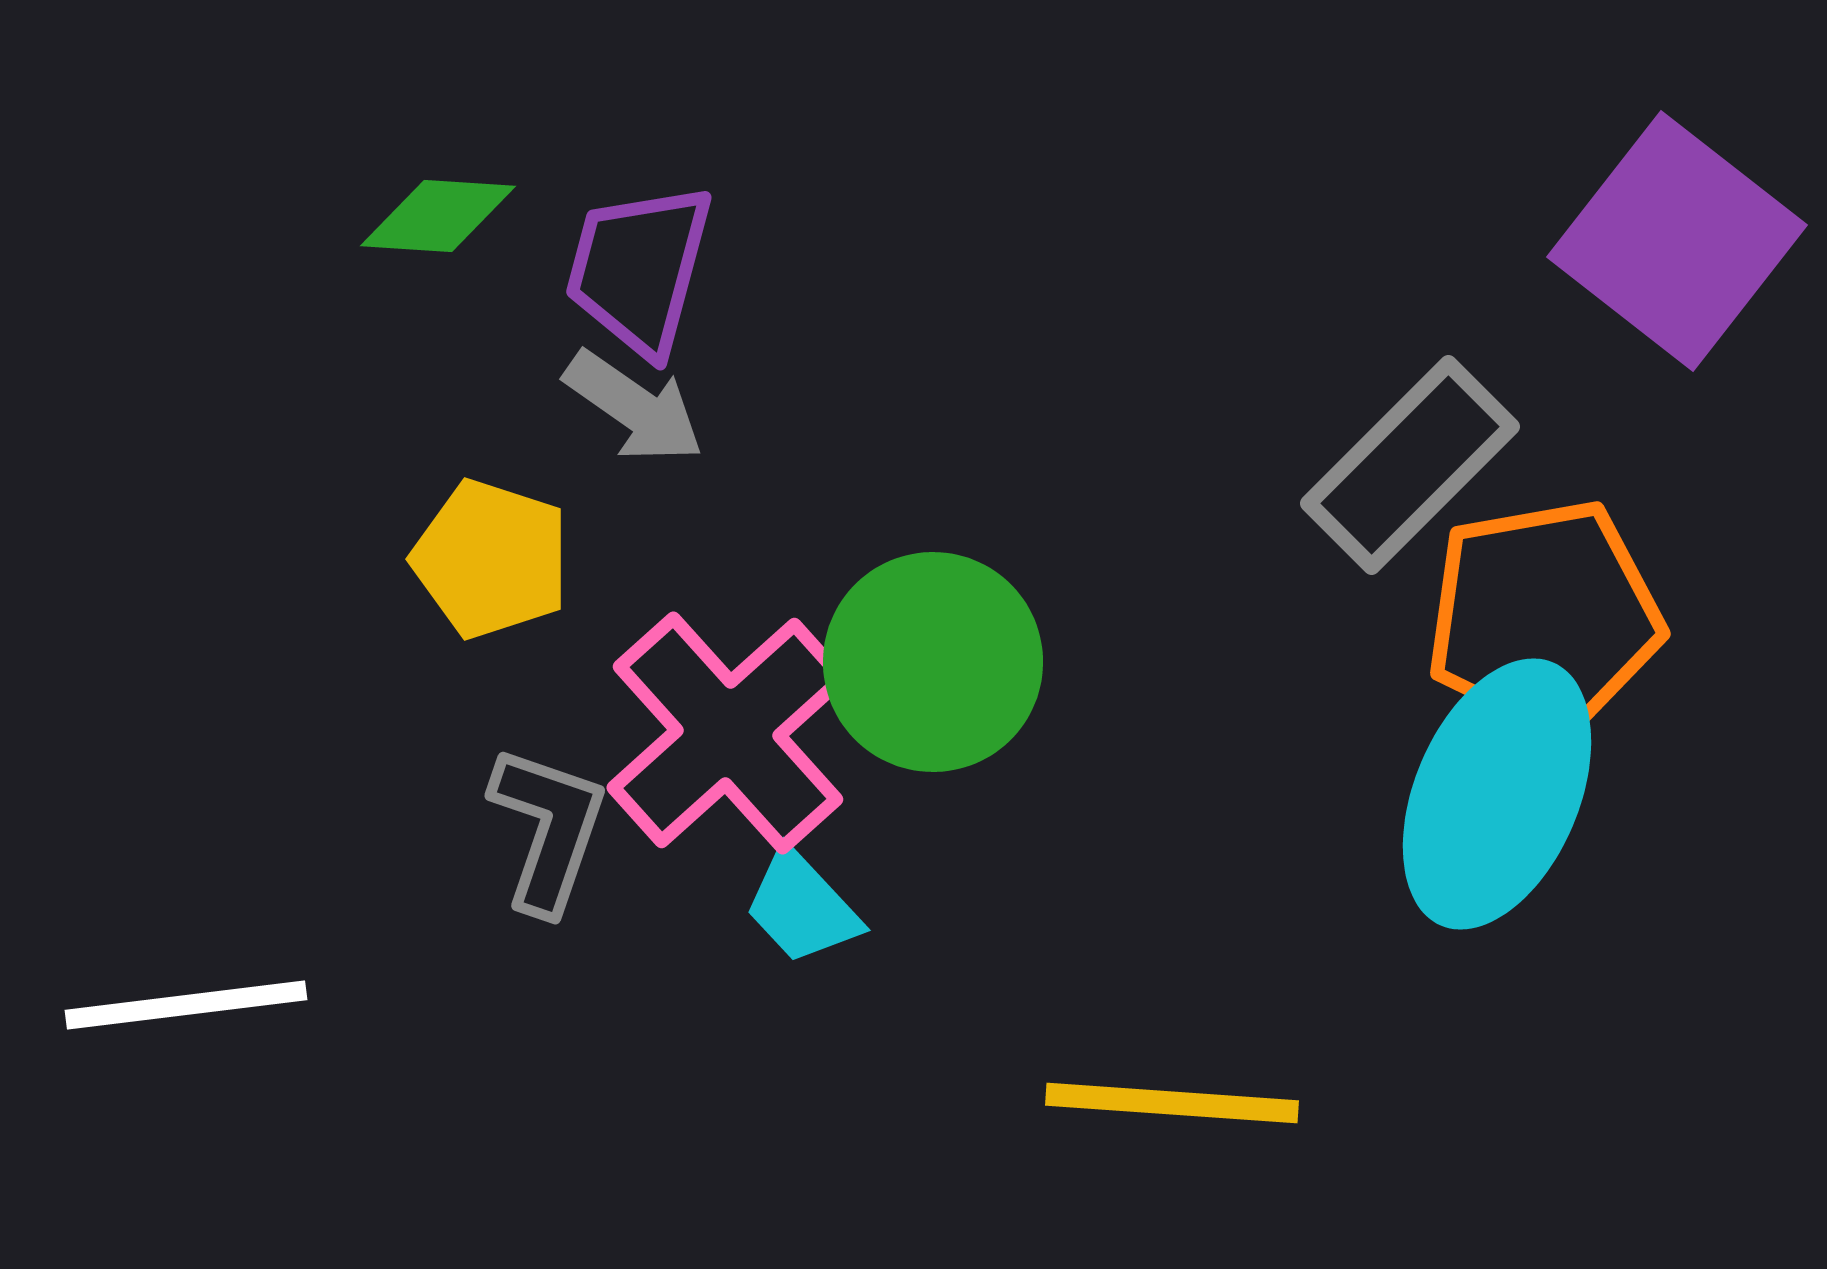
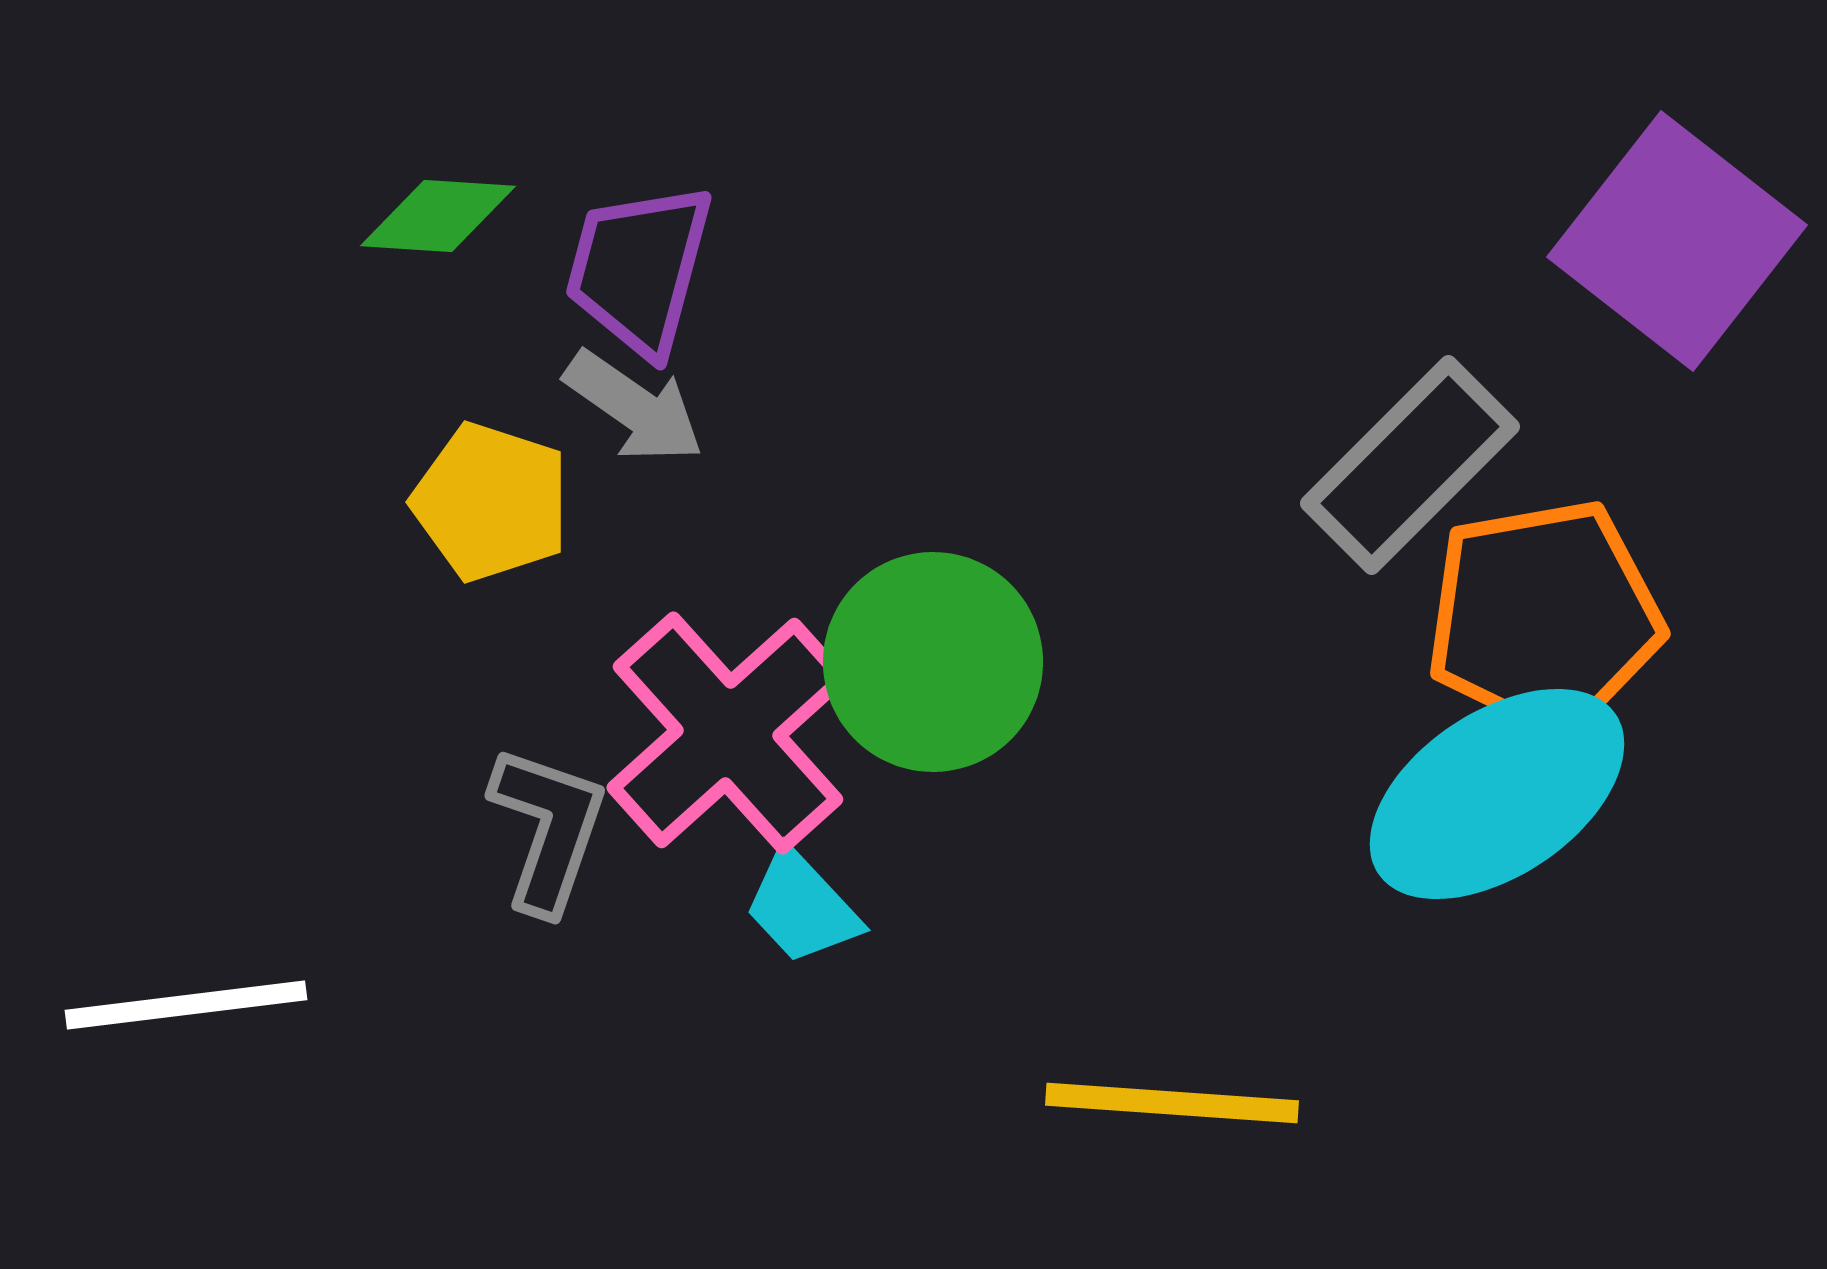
yellow pentagon: moved 57 px up
cyan ellipse: rotated 33 degrees clockwise
